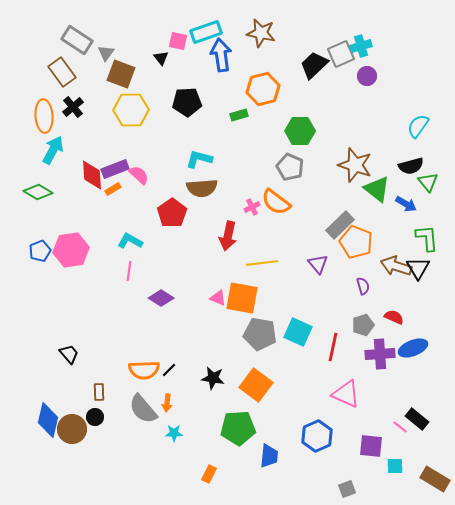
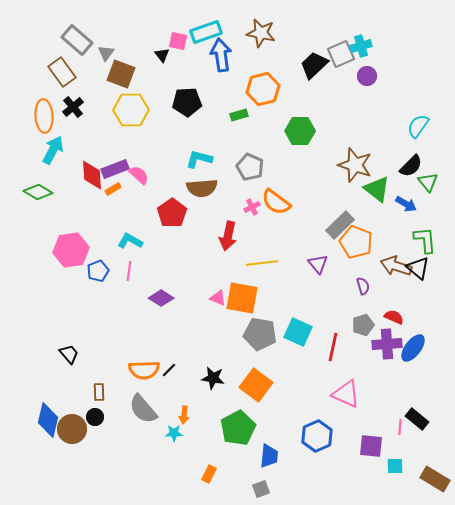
gray rectangle at (77, 40): rotated 8 degrees clockwise
black triangle at (161, 58): moved 1 px right, 3 px up
black semicircle at (411, 166): rotated 30 degrees counterclockwise
gray pentagon at (290, 167): moved 40 px left
green L-shape at (427, 238): moved 2 px left, 2 px down
blue pentagon at (40, 251): moved 58 px right, 20 px down
black triangle at (418, 268): rotated 20 degrees counterclockwise
blue ellipse at (413, 348): rotated 32 degrees counterclockwise
purple cross at (380, 354): moved 7 px right, 10 px up
orange arrow at (167, 403): moved 17 px right, 12 px down
pink line at (400, 427): rotated 56 degrees clockwise
green pentagon at (238, 428): rotated 24 degrees counterclockwise
gray square at (347, 489): moved 86 px left
